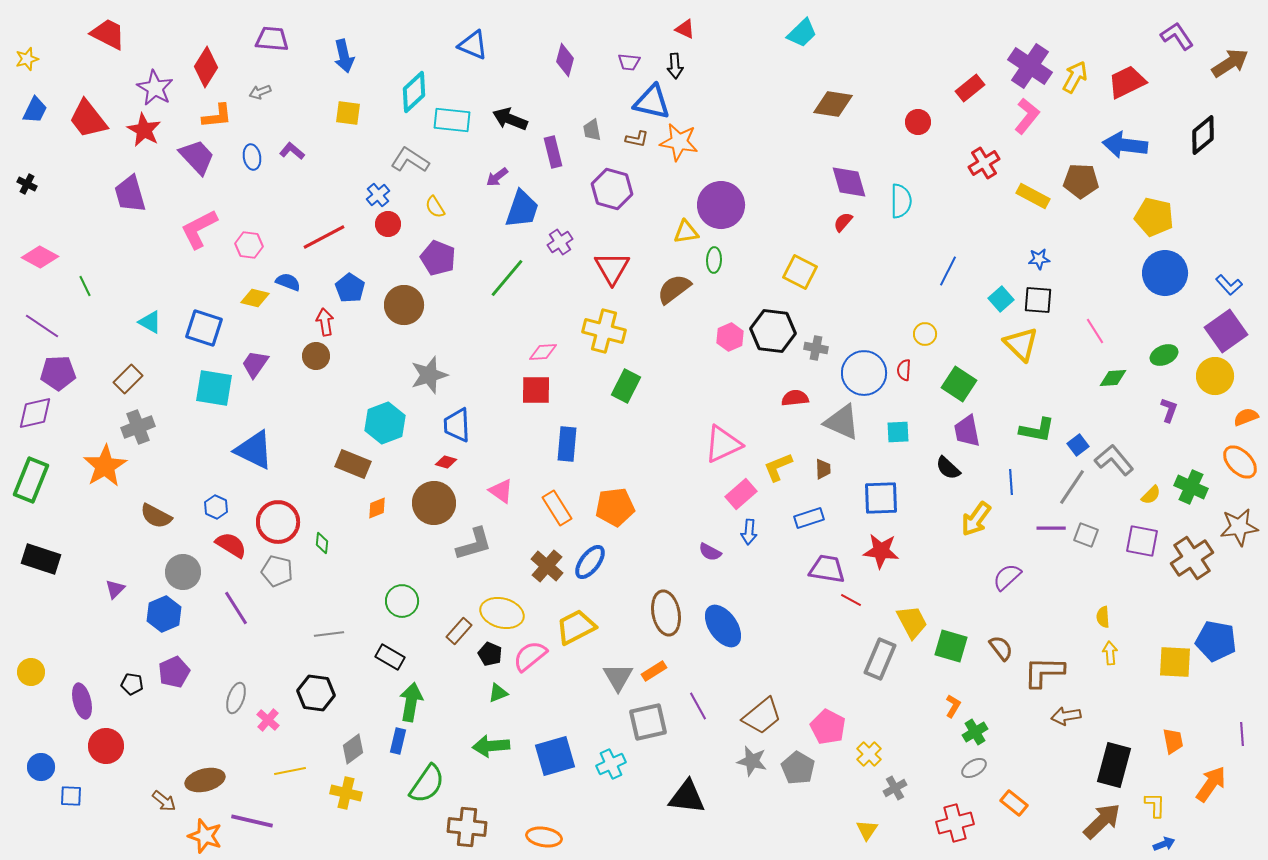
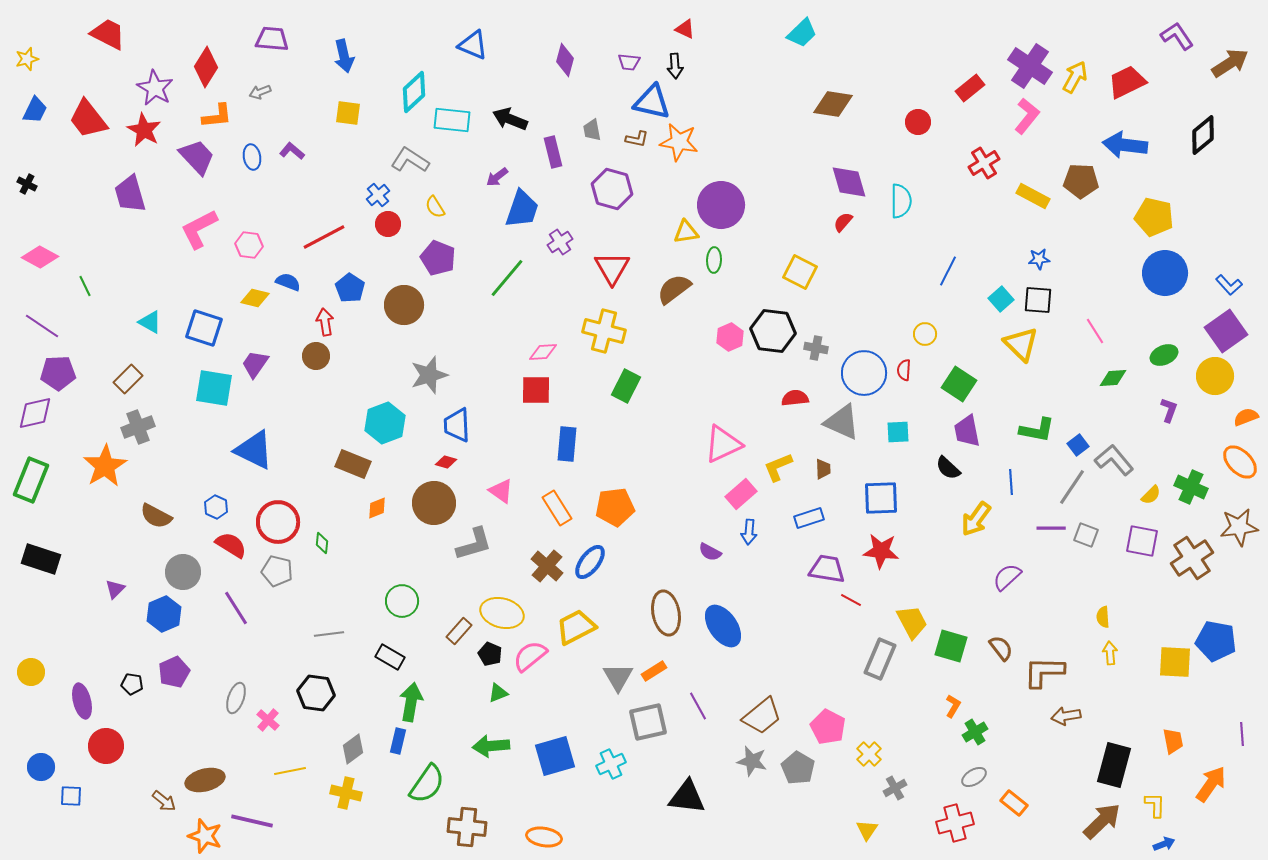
gray ellipse at (974, 768): moved 9 px down
